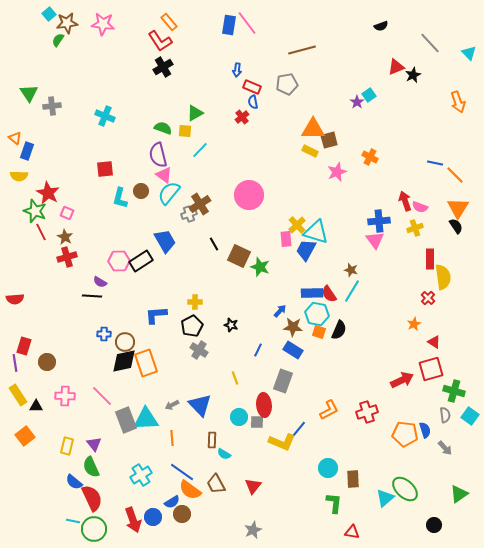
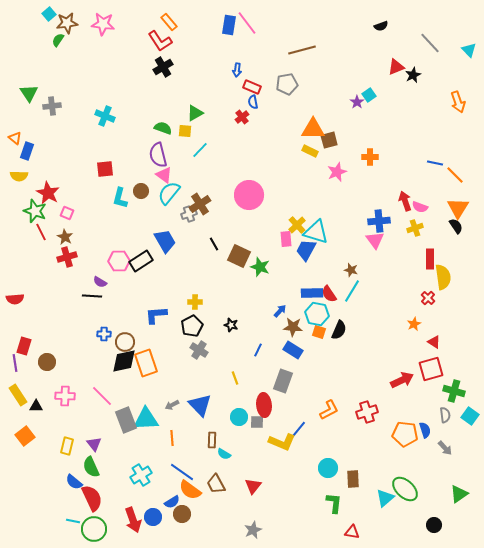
cyan triangle at (469, 53): moved 3 px up
orange cross at (370, 157): rotated 28 degrees counterclockwise
